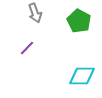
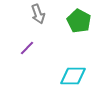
gray arrow: moved 3 px right, 1 px down
cyan diamond: moved 9 px left
